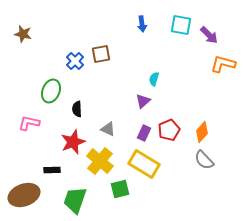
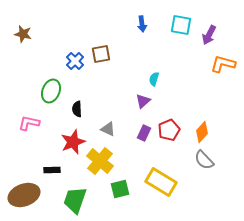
purple arrow: rotated 72 degrees clockwise
yellow rectangle: moved 17 px right, 18 px down
